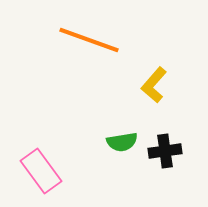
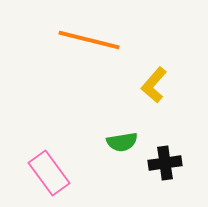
orange line: rotated 6 degrees counterclockwise
black cross: moved 12 px down
pink rectangle: moved 8 px right, 2 px down
